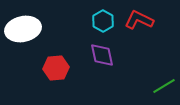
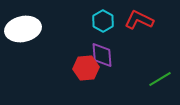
purple diamond: rotated 8 degrees clockwise
red hexagon: moved 30 px right
green line: moved 4 px left, 7 px up
